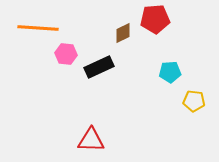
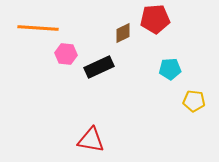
cyan pentagon: moved 3 px up
red triangle: rotated 8 degrees clockwise
